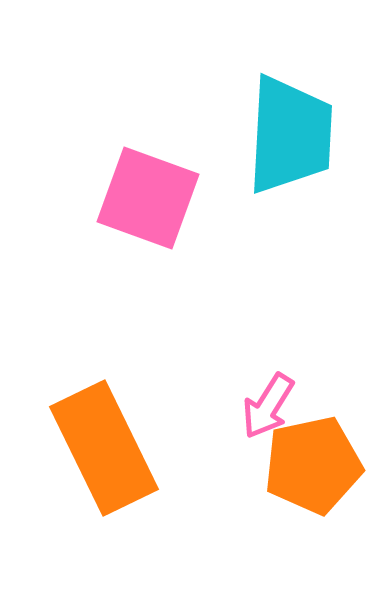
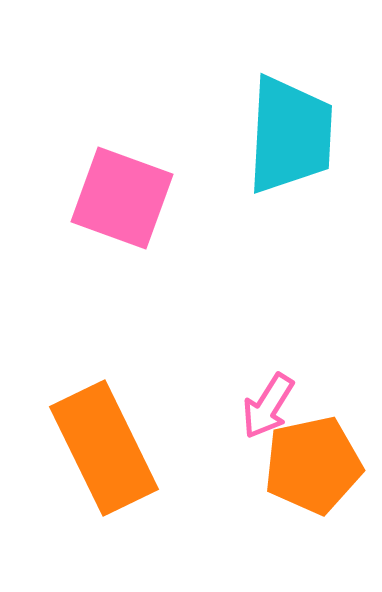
pink square: moved 26 px left
